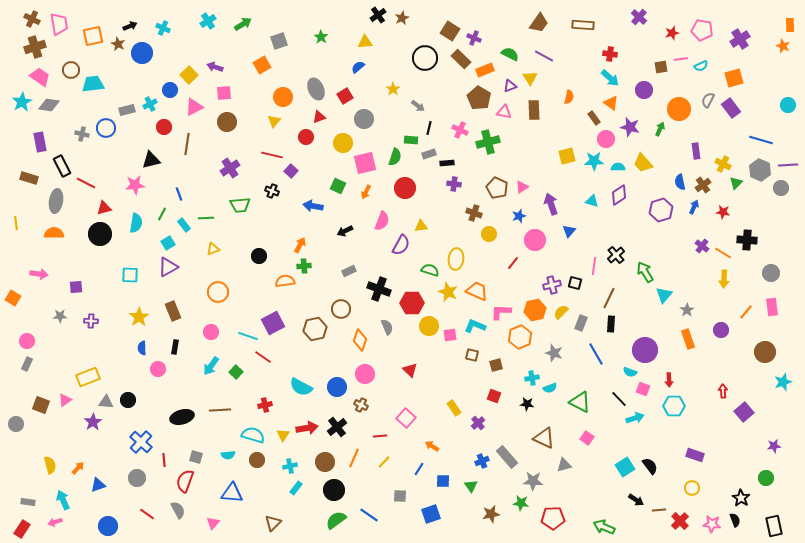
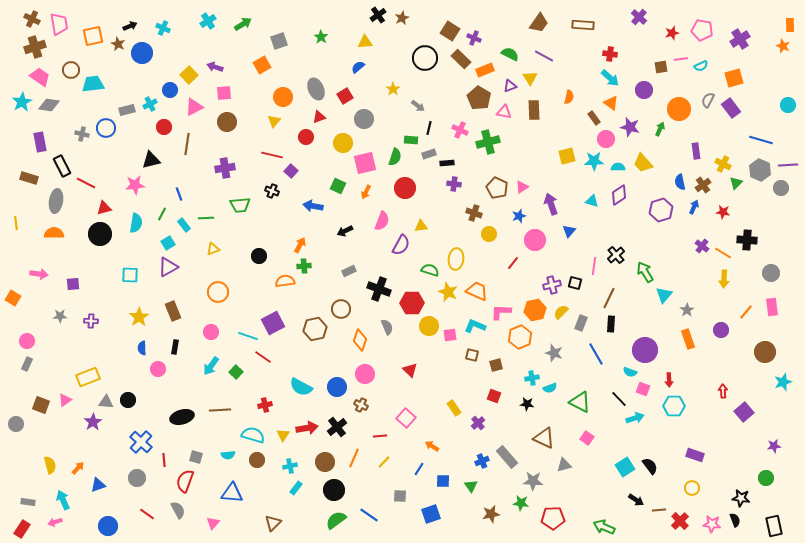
purple cross at (230, 168): moved 5 px left; rotated 24 degrees clockwise
purple square at (76, 287): moved 3 px left, 3 px up
black star at (741, 498): rotated 24 degrees counterclockwise
